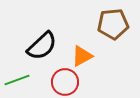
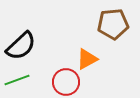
black semicircle: moved 21 px left
orange triangle: moved 5 px right, 3 px down
red circle: moved 1 px right
